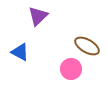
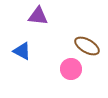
purple triangle: rotated 50 degrees clockwise
blue triangle: moved 2 px right, 1 px up
